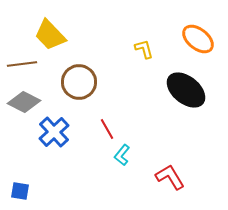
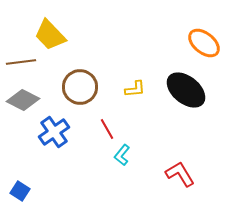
orange ellipse: moved 6 px right, 4 px down
yellow L-shape: moved 9 px left, 40 px down; rotated 100 degrees clockwise
brown line: moved 1 px left, 2 px up
brown circle: moved 1 px right, 5 px down
gray diamond: moved 1 px left, 2 px up
blue cross: rotated 8 degrees clockwise
red L-shape: moved 10 px right, 3 px up
blue square: rotated 24 degrees clockwise
